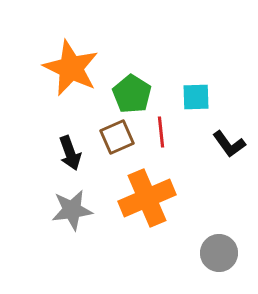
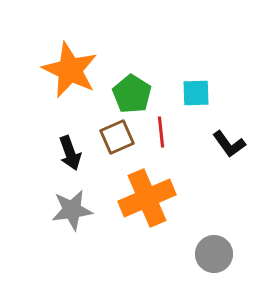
orange star: moved 1 px left, 2 px down
cyan square: moved 4 px up
gray circle: moved 5 px left, 1 px down
